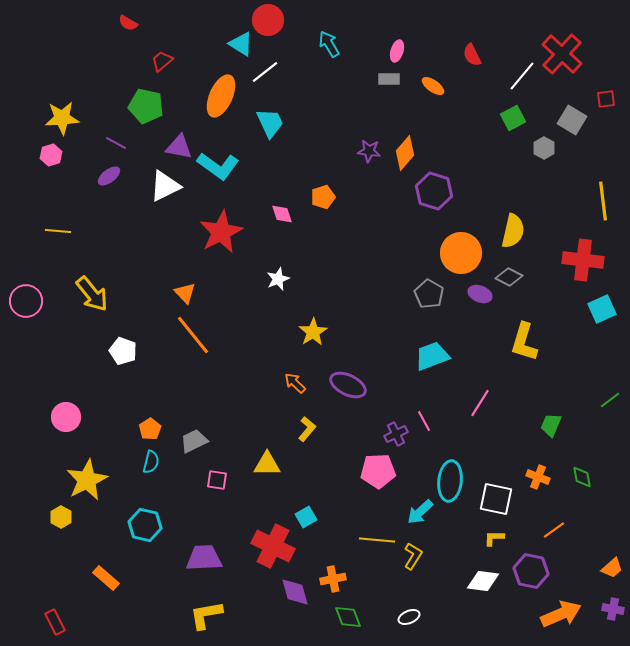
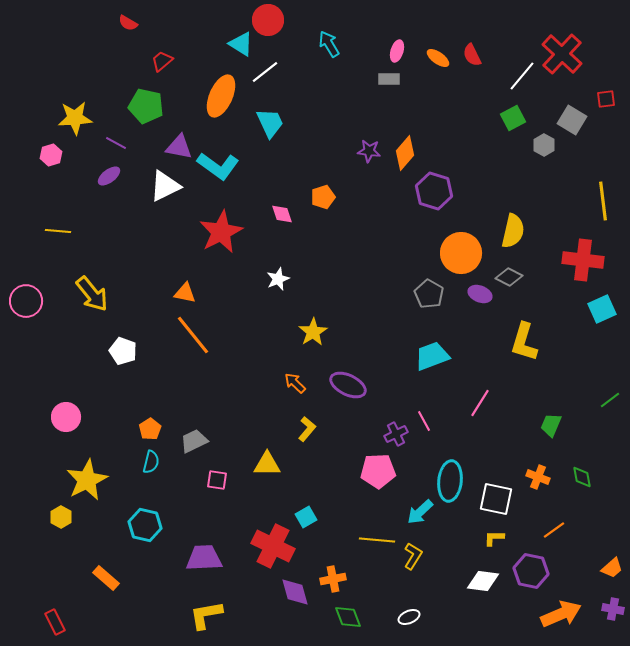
orange ellipse at (433, 86): moved 5 px right, 28 px up
yellow star at (62, 118): moved 13 px right
gray hexagon at (544, 148): moved 3 px up
orange triangle at (185, 293): rotated 35 degrees counterclockwise
